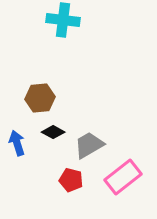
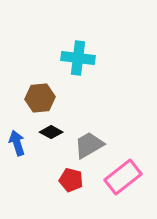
cyan cross: moved 15 px right, 38 px down
black diamond: moved 2 px left
